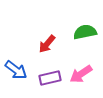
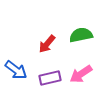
green semicircle: moved 4 px left, 3 px down
